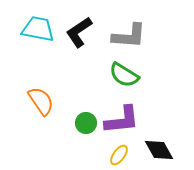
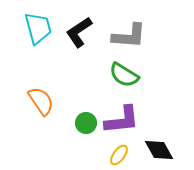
cyan trapezoid: moved 1 px up; rotated 64 degrees clockwise
